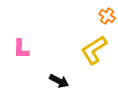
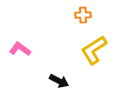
orange cross: moved 24 px left, 1 px up; rotated 35 degrees counterclockwise
pink L-shape: moved 1 px left; rotated 125 degrees clockwise
